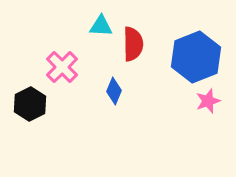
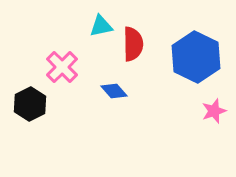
cyan triangle: rotated 15 degrees counterclockwise
blue hexagon: rotated 12 degrees counterclockwise
blue diamond: rotated 64 degrees counterclockwise
pink star: moved 6 px right, 10 px down
